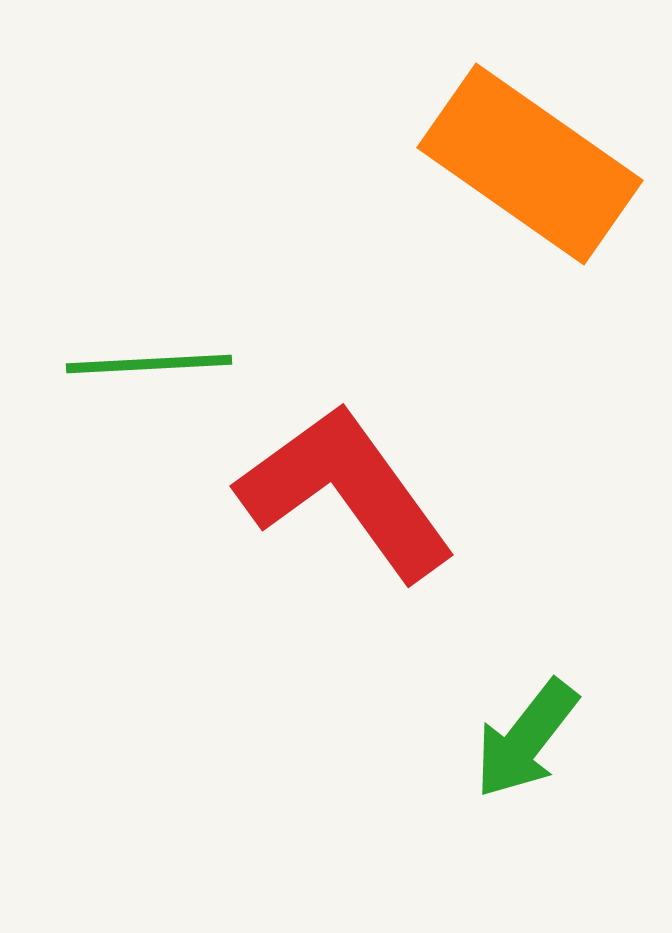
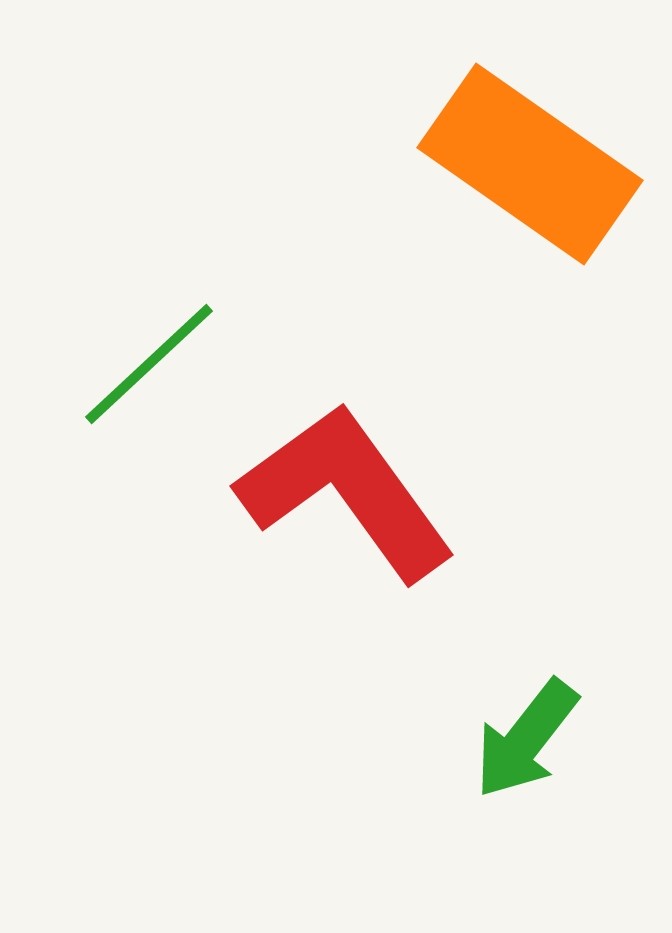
green line: rotated 40 degrees counterclockwise
